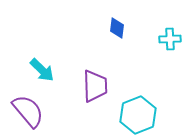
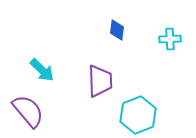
blue diamond: moved 2 px down
purple trapezoid: moved 5 px right, 5 px up
